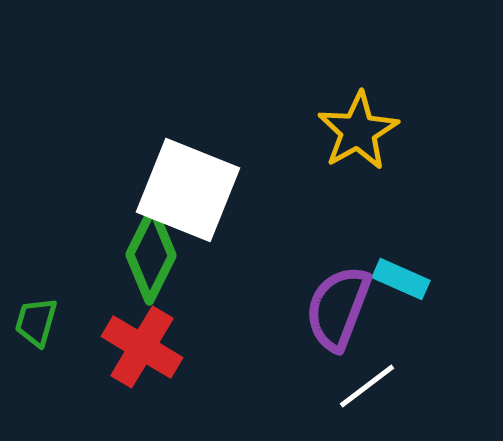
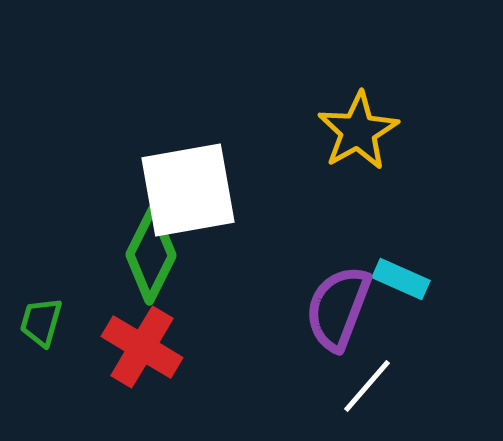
white square: rotated 32 degrees counterclockwise
green trapezoid: moved 5 px right
white line: rotated 12 degrees counterclockwise
